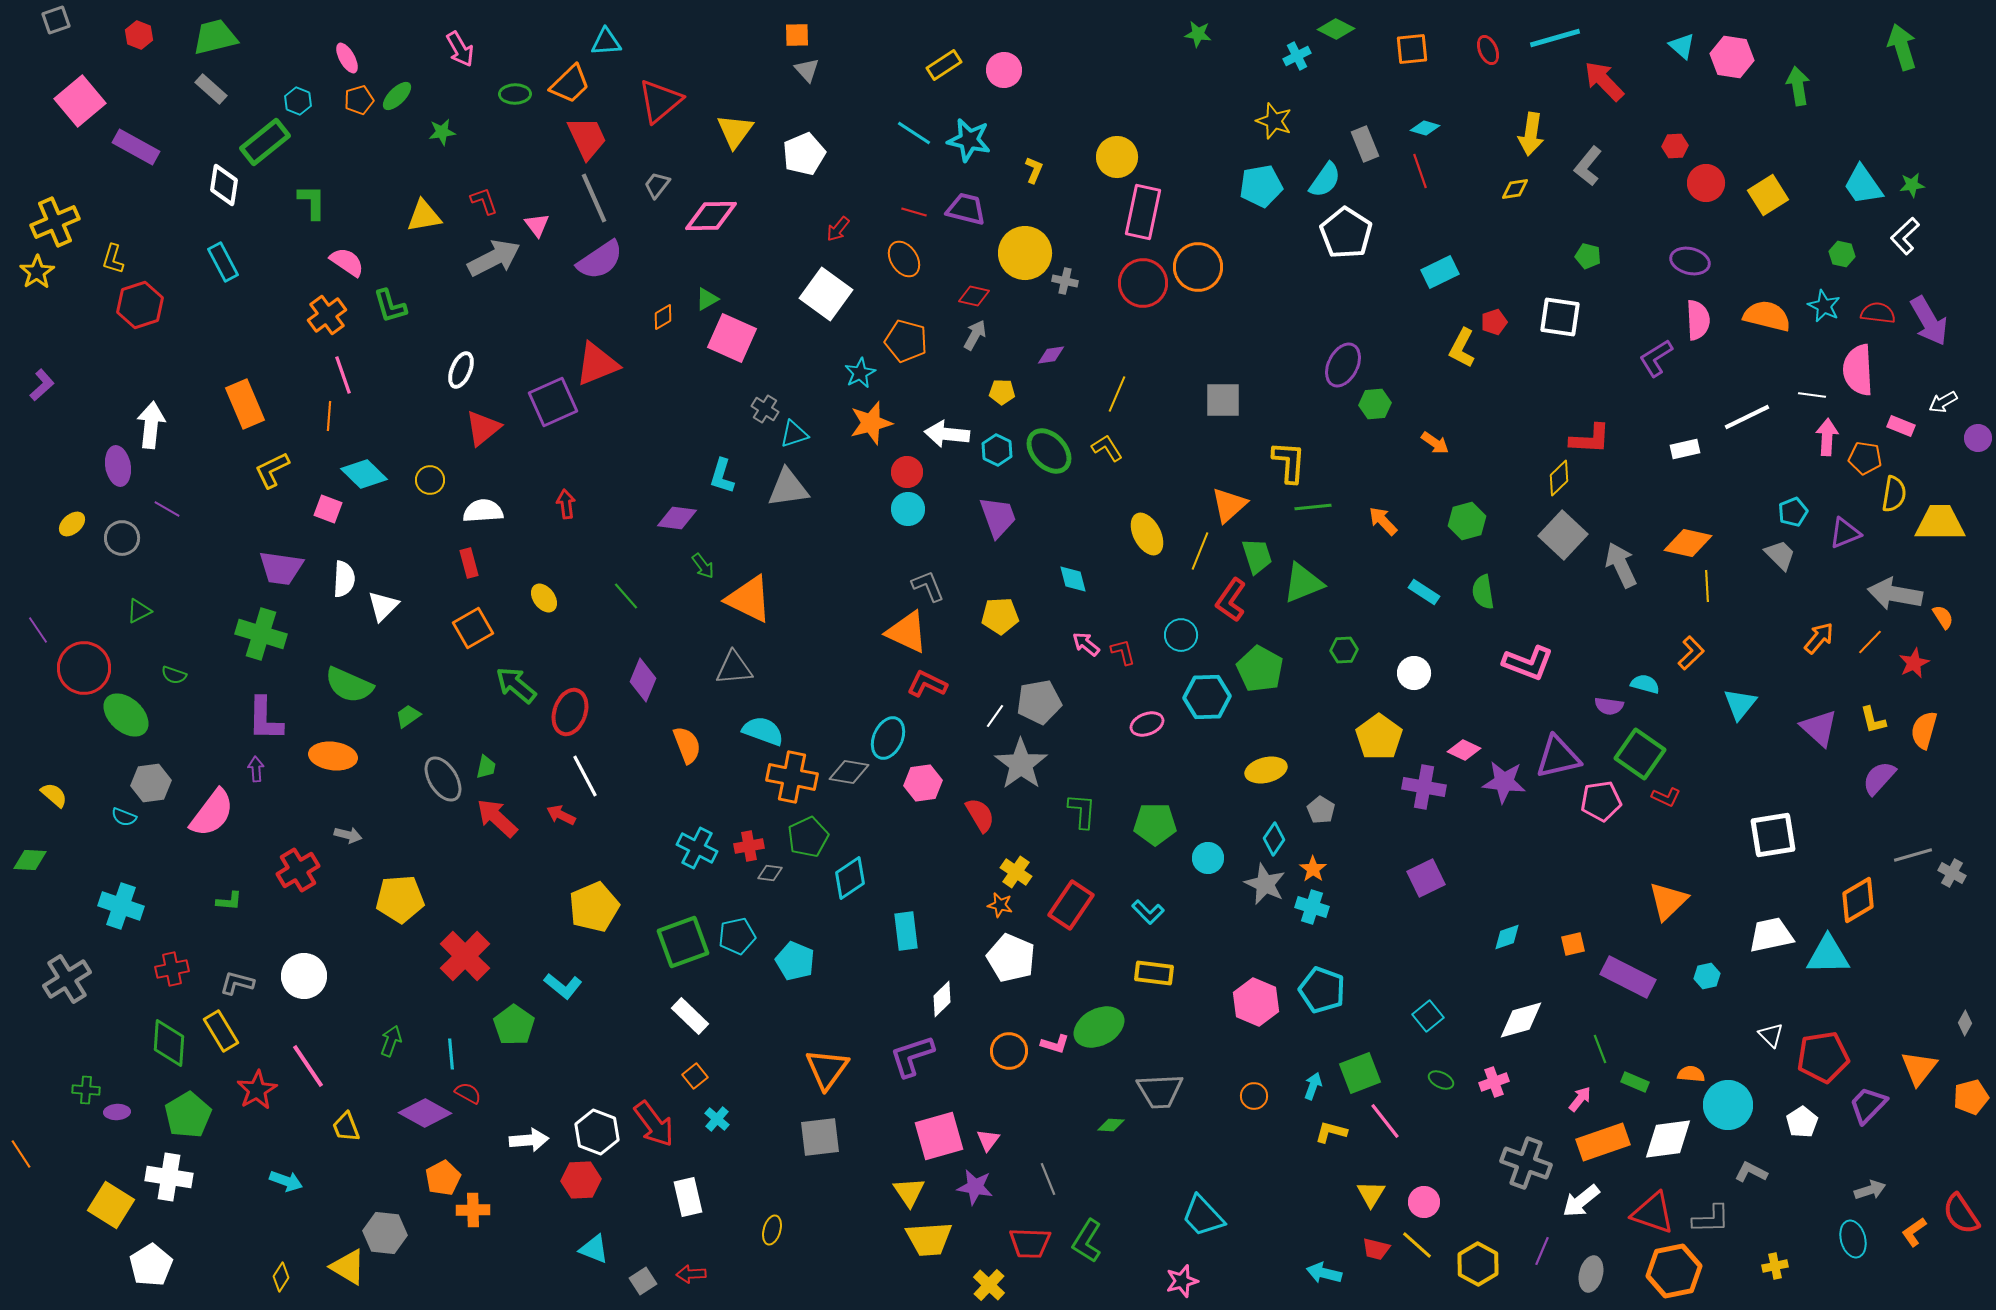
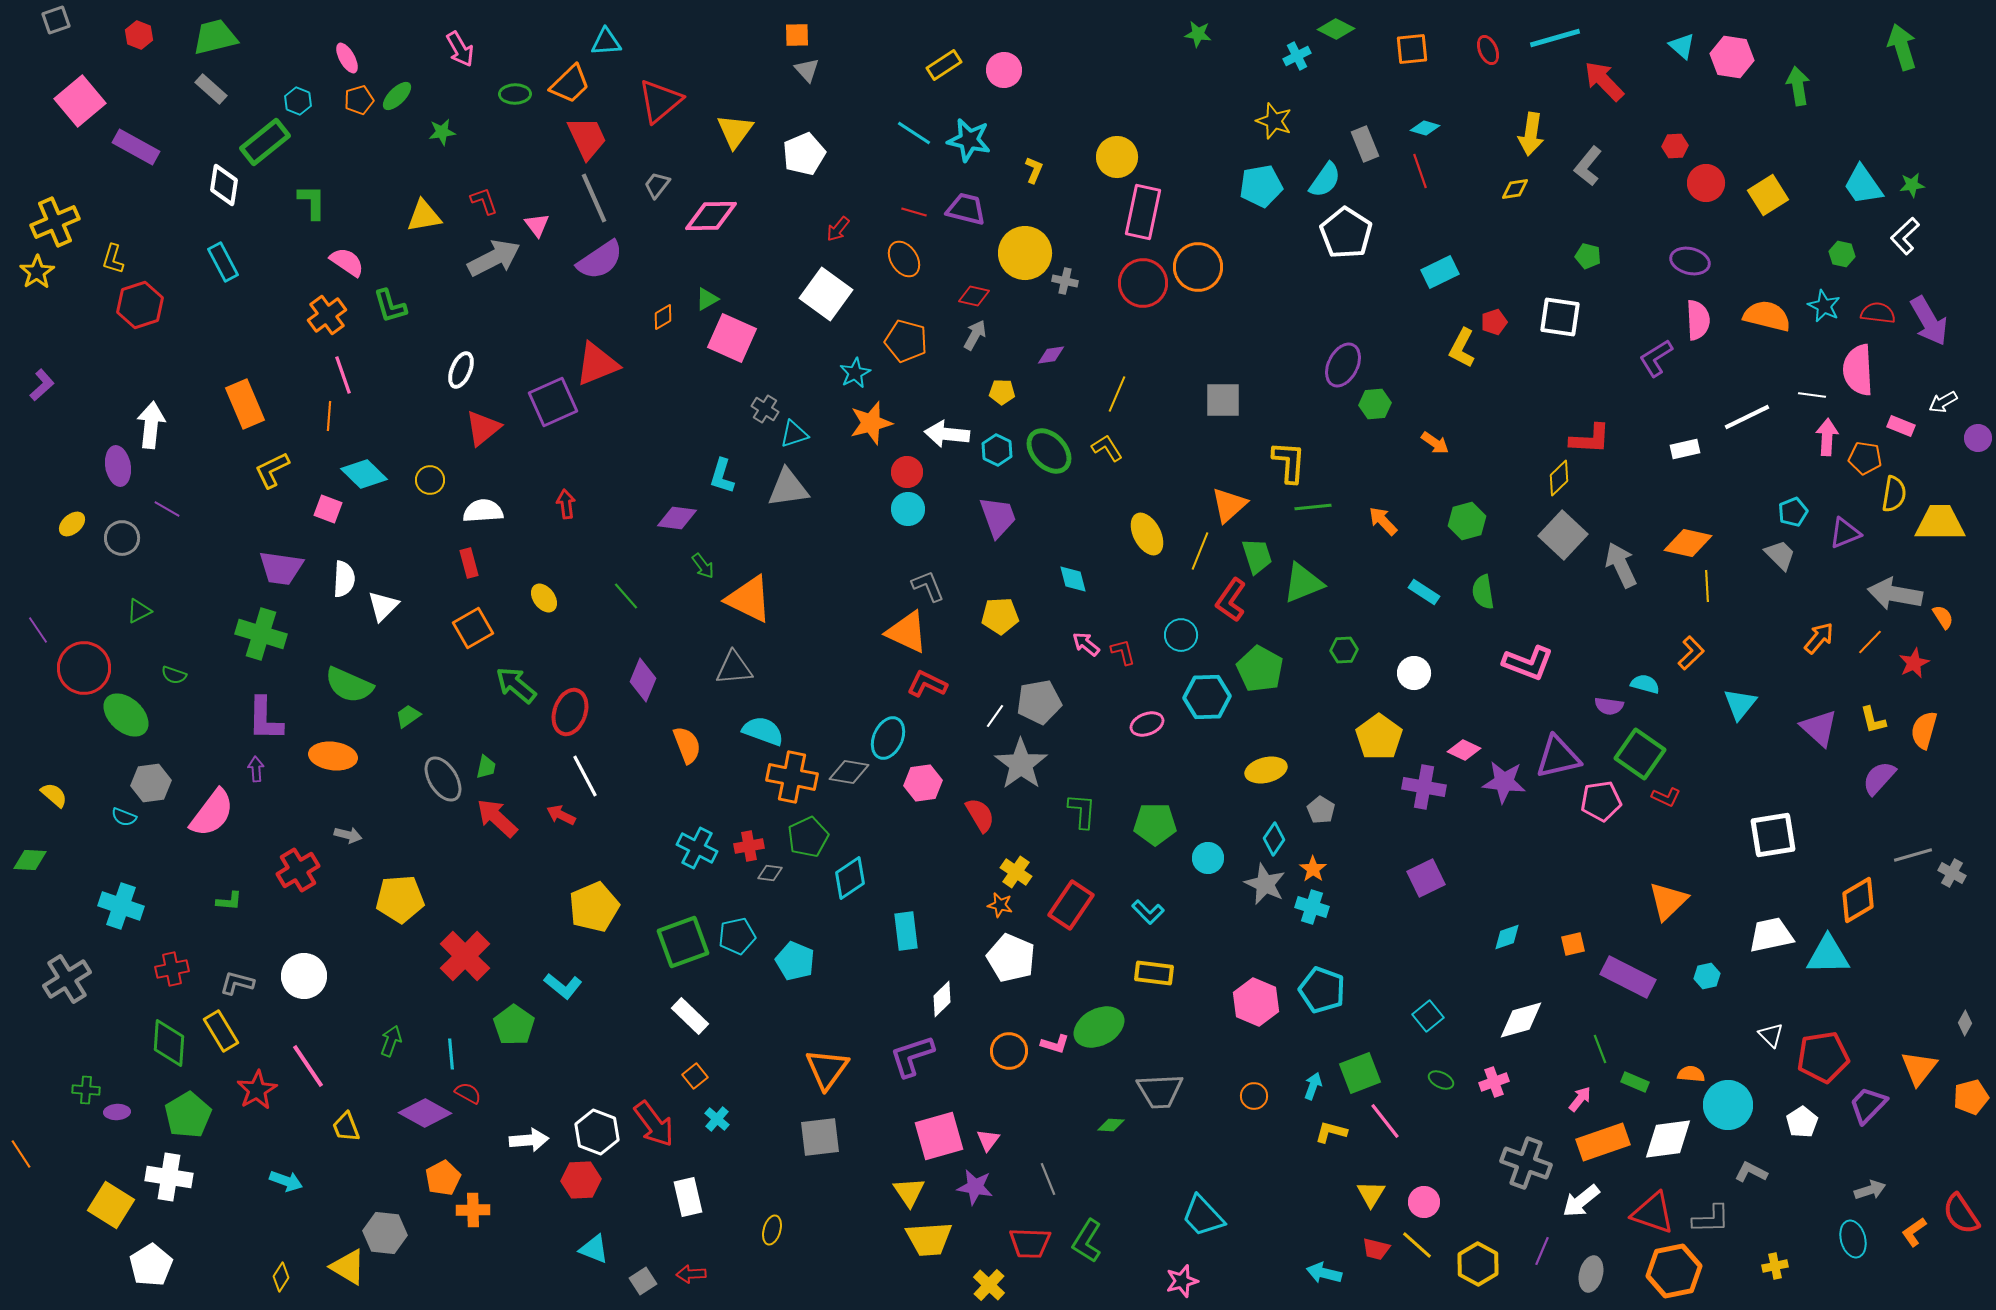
cyan star at (860, 373): moved 5 px left
